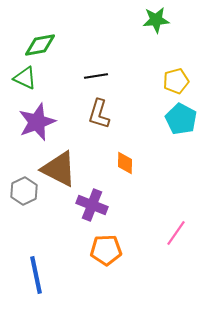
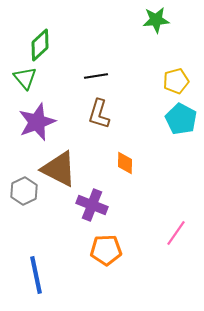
green diamond: rotated 32 degrees counterclockwise
green triangle: rotated 25 degrees clockwise
